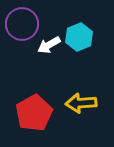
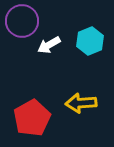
purple circle: moved 3 px up
cyan hexagon: moved 11 px right, 4 px down
red pentagon: moved 2 px left, 5 px down
